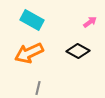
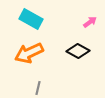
cyan rectangle: moved 1 px left, 1 px up
